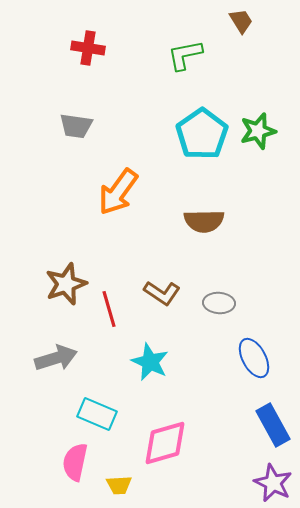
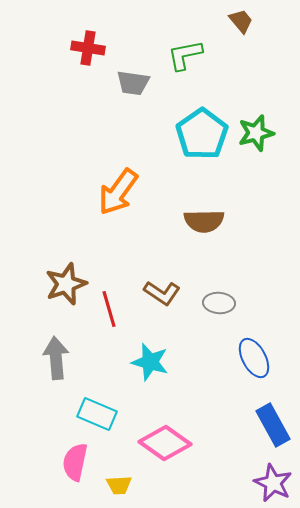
brown trapezoid: rotated 8 degrees counterclockwise
gray trapezoid: moved 57 px right, 43 px up
green star: moved 2 px left, 2 px down
gray arrow: rotated 78 degrees counterclockwise
cyan star: rotated 9 degrees counterclockwise
pink diamond: rotated 51 degrees clockwise
